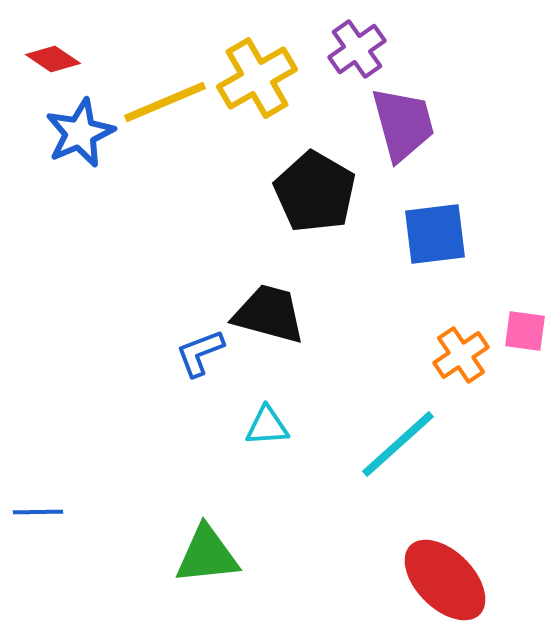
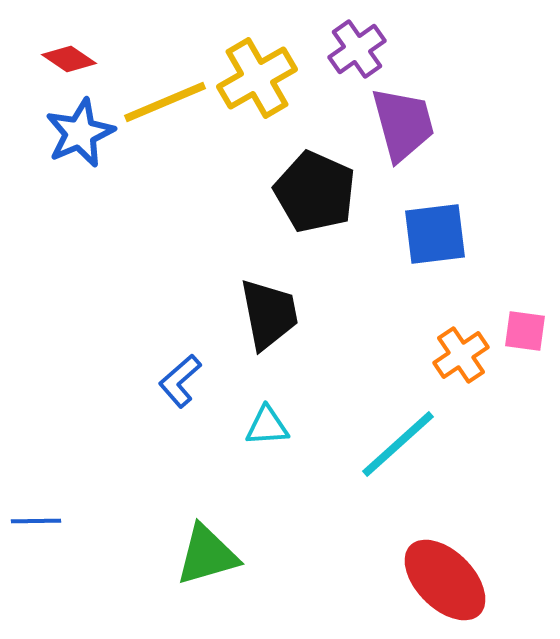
red diamond: moved 16 px right
black pentagon: rotated 6 degrees counterclockwise
black trapezoid: rotated 64 degrees clockwise
blue L-shape: moved 20 px left, 28 px down; rotated 20 degrees counterclockwise
blue line: moved 2 px left, 9 px down
green triangle: rotated 10 degrees counterclockwise
